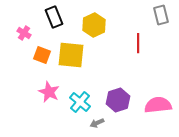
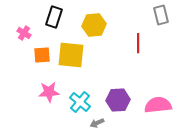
black rectangle: rotated 40 degrees clockwise
yellow hexagon: rotated 20 degrees clockwise
orange square: rotated 24 degrees counterclockwise
pink star: rotated 30 degrees counterclockwise
purple hexagon: rotated 15 degrees clockwise
